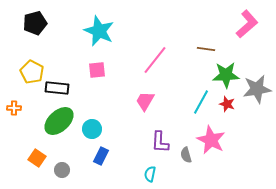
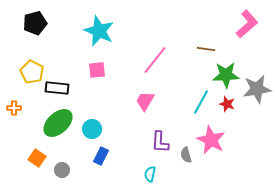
green ellipse: moved 1 px left, 2 px down
